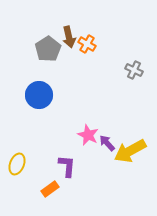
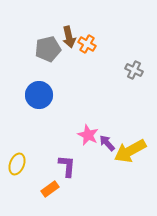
gray pentagon: rotated 20 degrees clockwise
